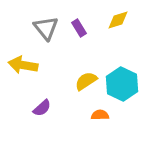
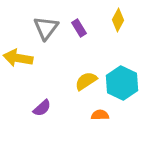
yellow diamond: rotated 45 degrees counterclockwise
gray triangle: rotated 16 degrees clockwise
yellow arrow: moved 5 px left, 7 px up
cyan hexagon: moved 1 px up
